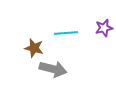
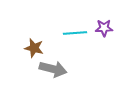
purple star: rotated 12 degrees clockwise
cyan line: moved 9 px right
